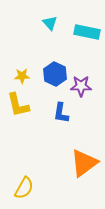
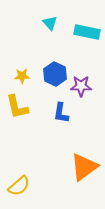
yellow L-shape: moved 1 px left, 2 px down
orange triangle: moved 4 px down
yellow semicircle: moved 5 px left, 2 px up; rotated 20 degrees clockwise
